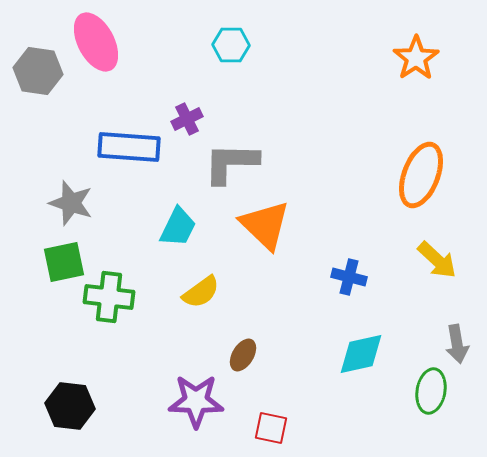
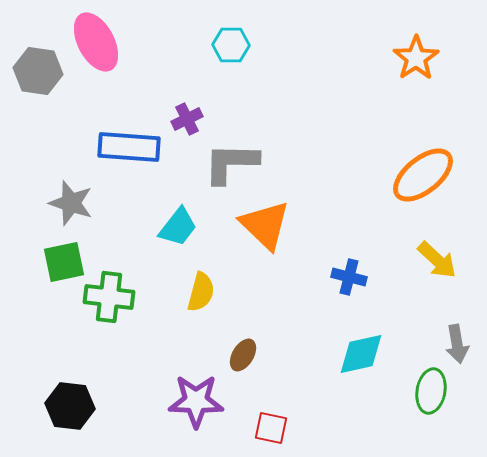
orange ellipse: moved 2 px right; rotated 30 degrees clockwise
cyan trapezoid: rotated 12 degrees clockwise
yellow semicircle: rotated 39 degrees counterclockwise
